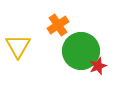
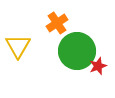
orange cross: moved 1 px left, 2 px up
green circle: moved 4 px left
